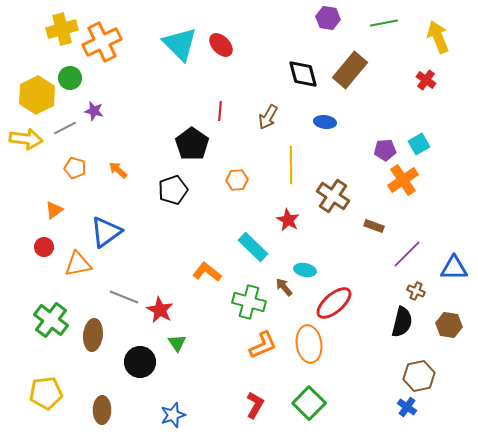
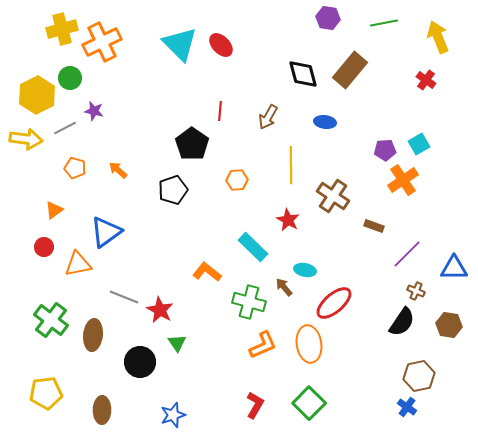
black semicircle at (402, 322): rotated 20 degrees clockwise
